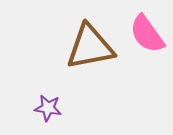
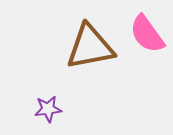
purple star: moved 1 px down; rotated 16 degrees counterclockwise
